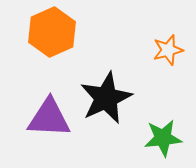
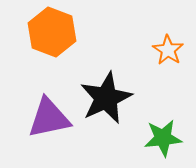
orange hexagon: rotated 15 degrees counterclockwise
orange star: rotated 24 degrees counterclockwise
purple triangle: rotated 15 degrees counterclockwise
